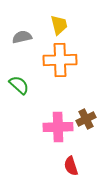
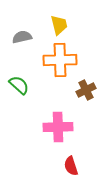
brown cross: moved 29 px up
